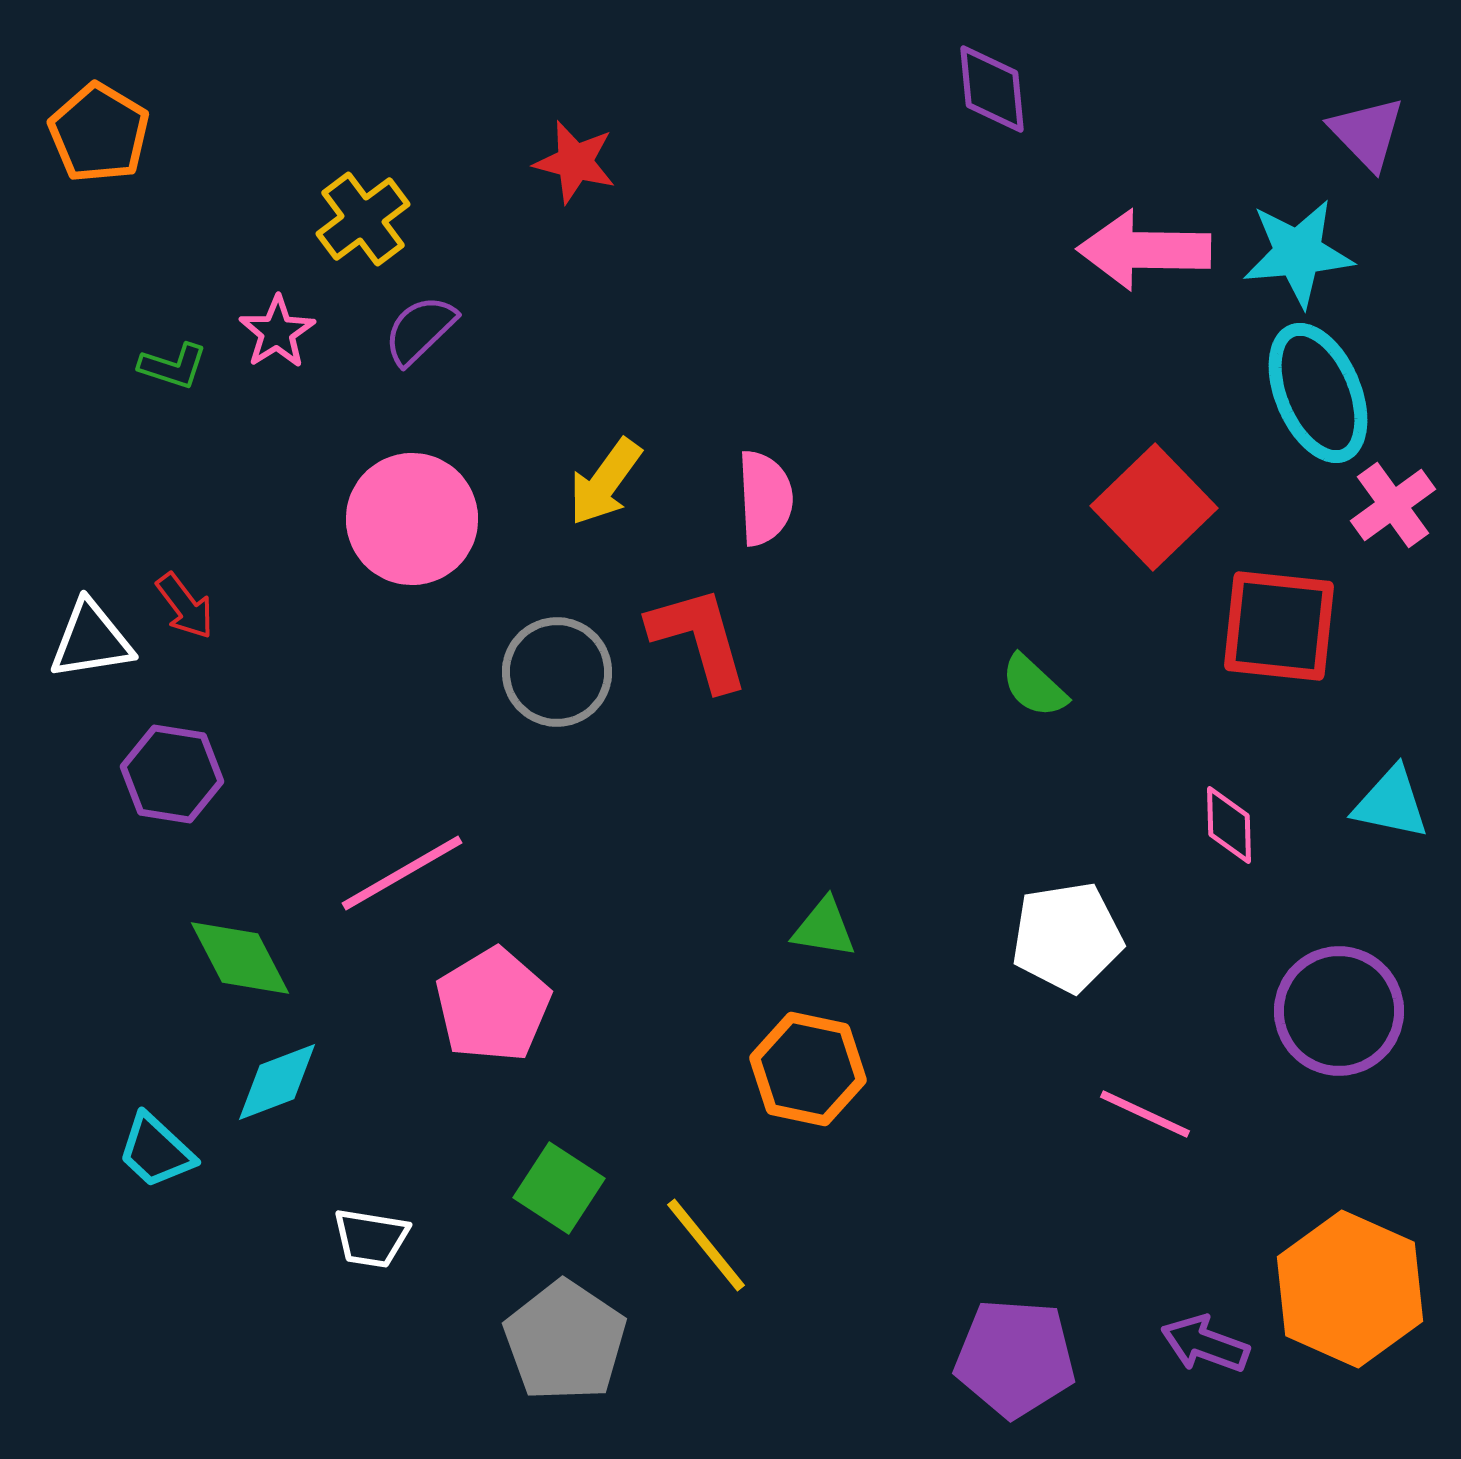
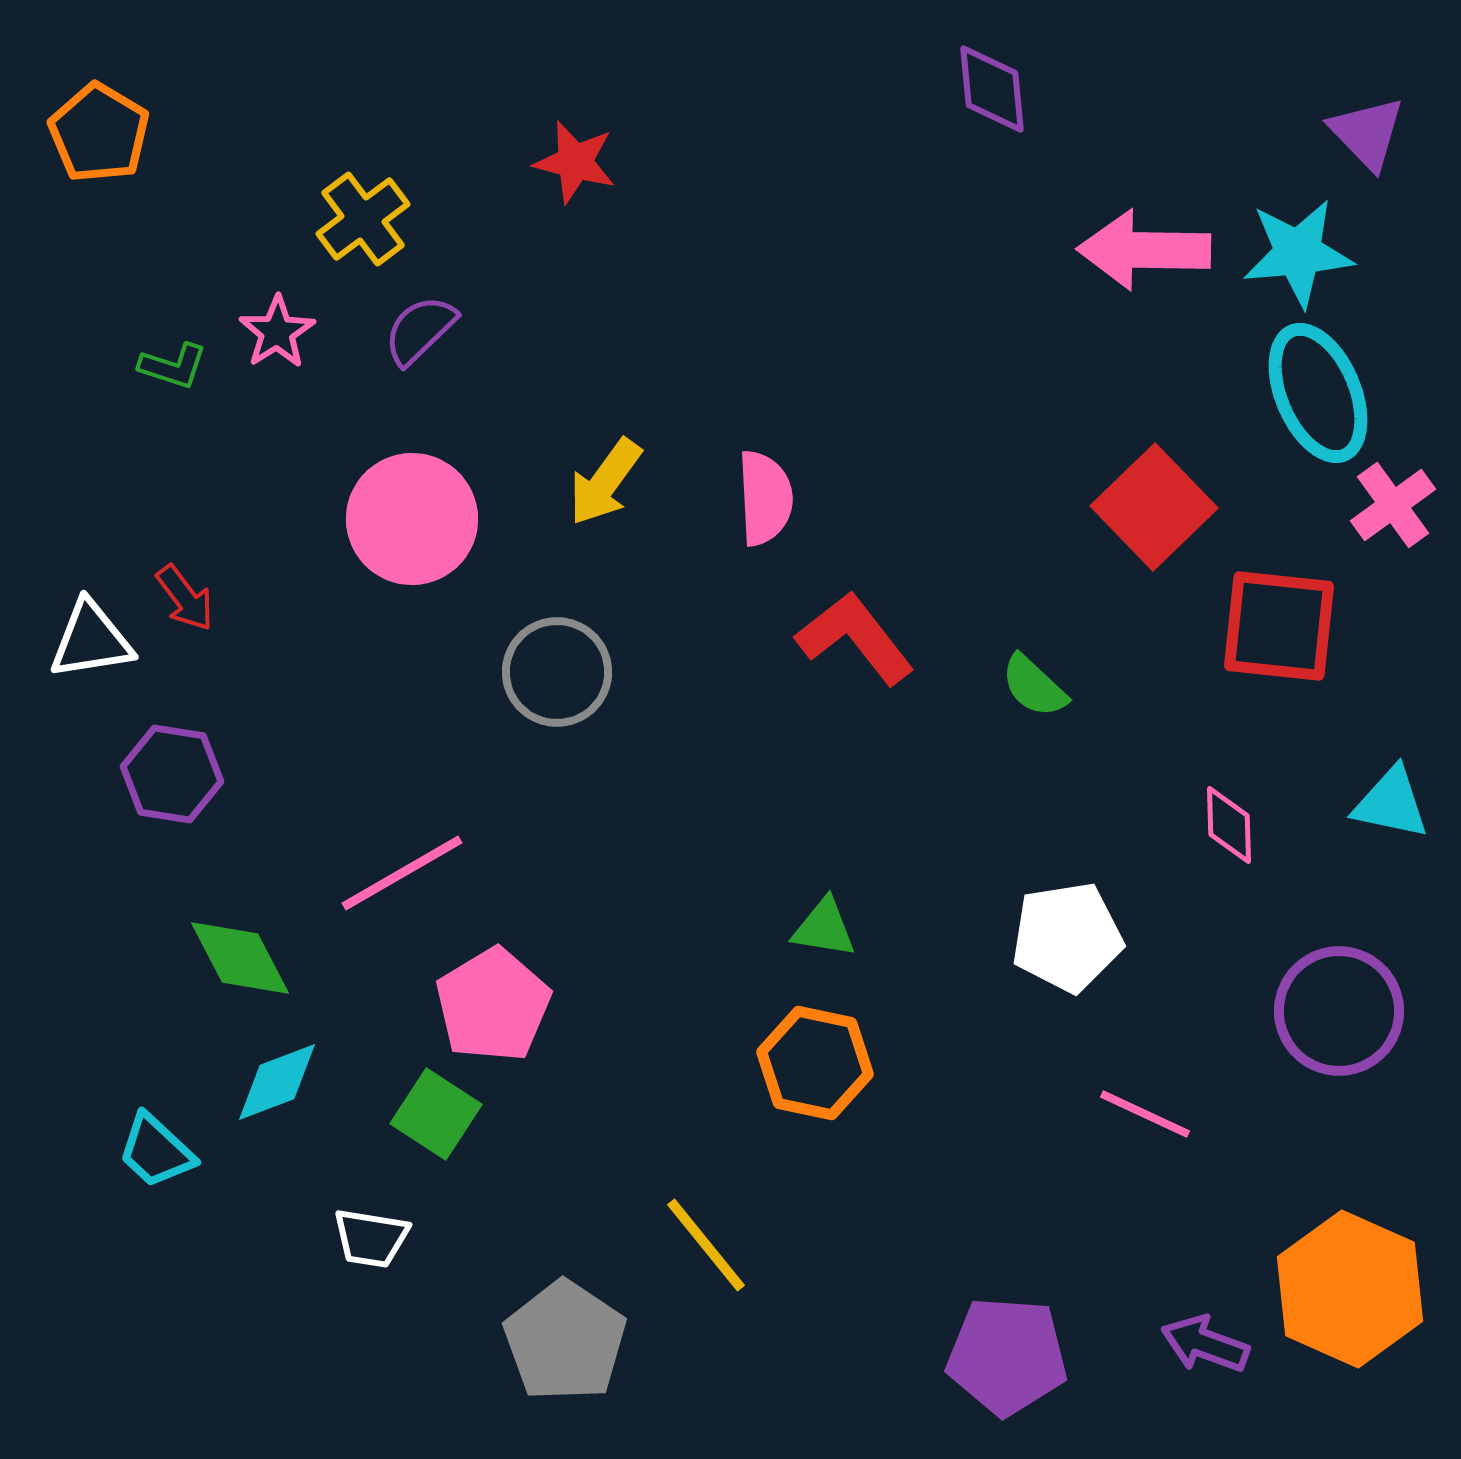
red arrow at (185, 606): moved 8 px up
red L-shape at (699, 638): moved 156 px right; rotated 22 degrees counterclockwise
orange hexagon at (808, 1069): moved 7 px right, 6 px up
green square at (559, 1188): moved 123 px left, 74 px up
purple pentagon at (1015, 1358): moved 8 px left, 2 px up
